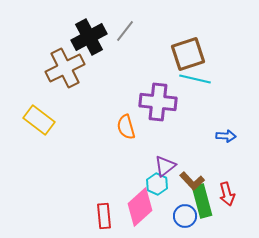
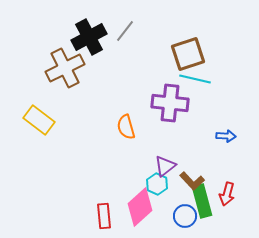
purple cross: moved 12 px right, 1 px down
red arrow: rotated 30 degrees clockwise
